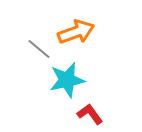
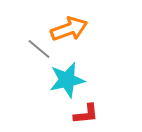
orange arrow: moved 7 px left, 3 px up
red L-shape: moved 4 px left; rotated 120 degrees clockwise
